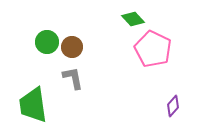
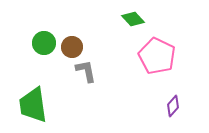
green circle: moved 3 px left, 1 px down
pink pentagon: moved 4 px right, 7 px down
gray L-shape: moved 13 px right, 7 px up
